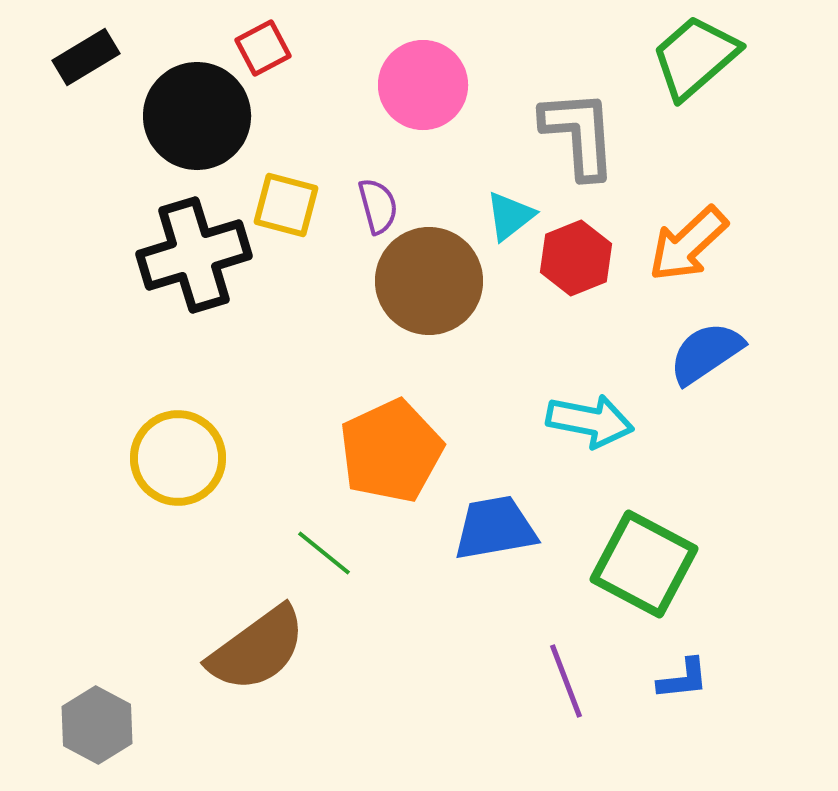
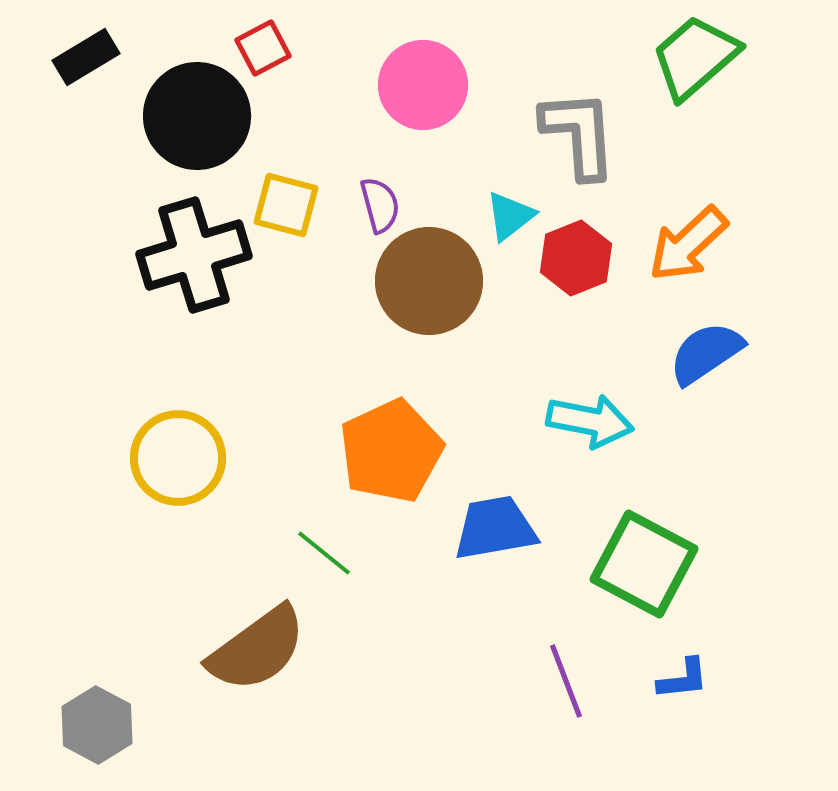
purple semicircle: moved 2 px right, 1 px up
